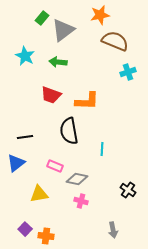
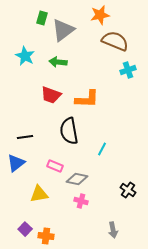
green rectangle: rotated 24 degrees counterclockwise
cyan cross: moved 2 px up
orange L-shape: moved 2 px up
cyan line: rotated 24 degrees clockwise
